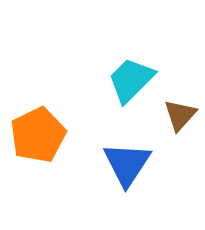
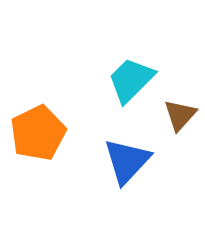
orange pentagon: moved 2 px up
blue triangle: moved 3 px up; rotated 10 degrees clockwise
